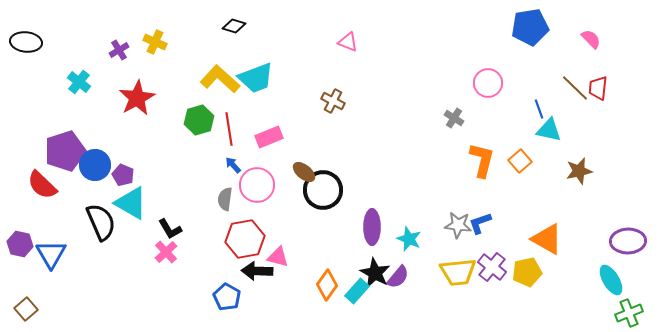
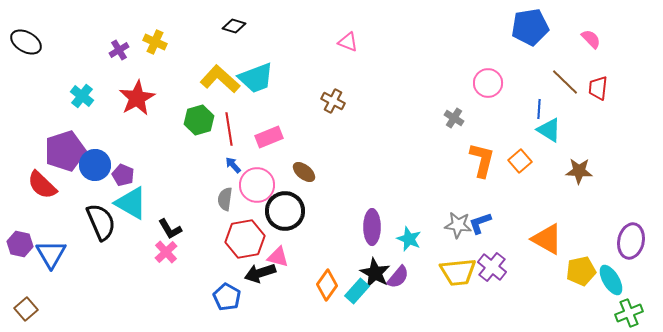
black ellipse at (26, 42): rotated 24 degrees clockwise
cyan cross at (79, 82): moved 3 px right, 14 px down
brown line at (575, 88): moved 10 px left, 6 px up
blue line at (539, 109): rotated 24 degrees clockwise
cyan triangle at (549, 130): rotated 20 degrees clockwise
brown star at (579, 171): rotated 16 degrees clockwise
black circle at (323, 190): moved 38 px left, 21 px down
purple ellipse at (628, 241): moved 3 px right; rotated 76 degrees counterclockwise
black arrow at (257, 271): moved 3 px right, 2 px down; rotated 20 degrees counterclockwise
yellow pentagon at (527, 272): moved 54 px right, 1 px up
